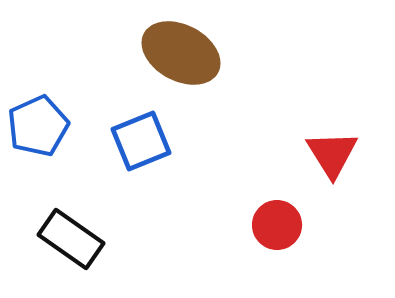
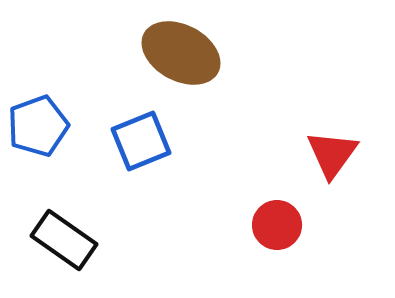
blue pentagon: rotated 4 degrees clockwise
red triangle: rotated 8 degrees clockwise
black rectangle: moved 7 px left, 1 px down
